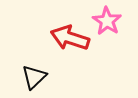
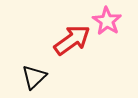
red arrow: moved 2 px right, 2 px down; rotated 126 degrees clockwise
